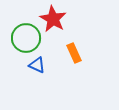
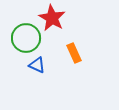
red star: moved 1 px left, 1 px up
